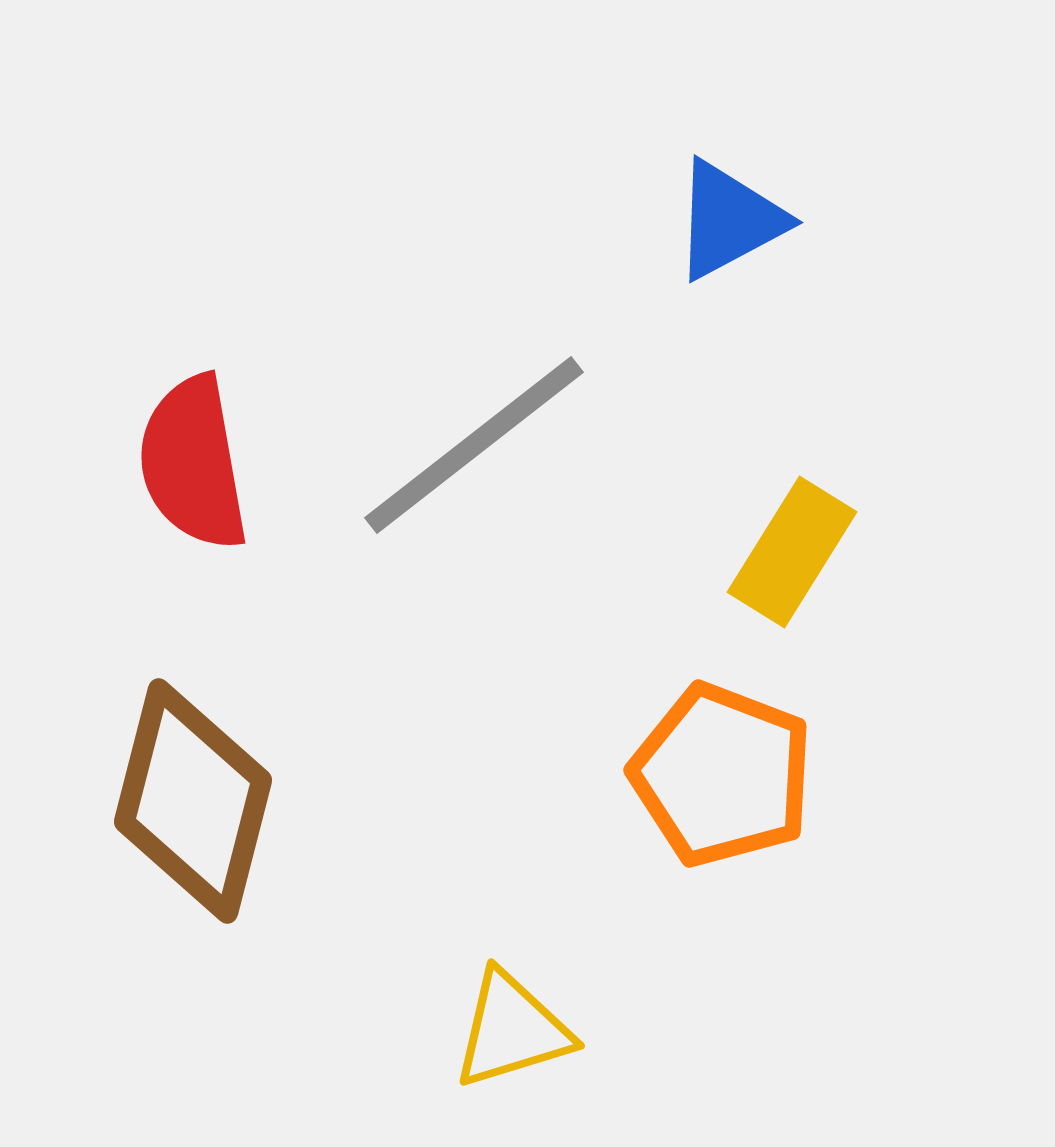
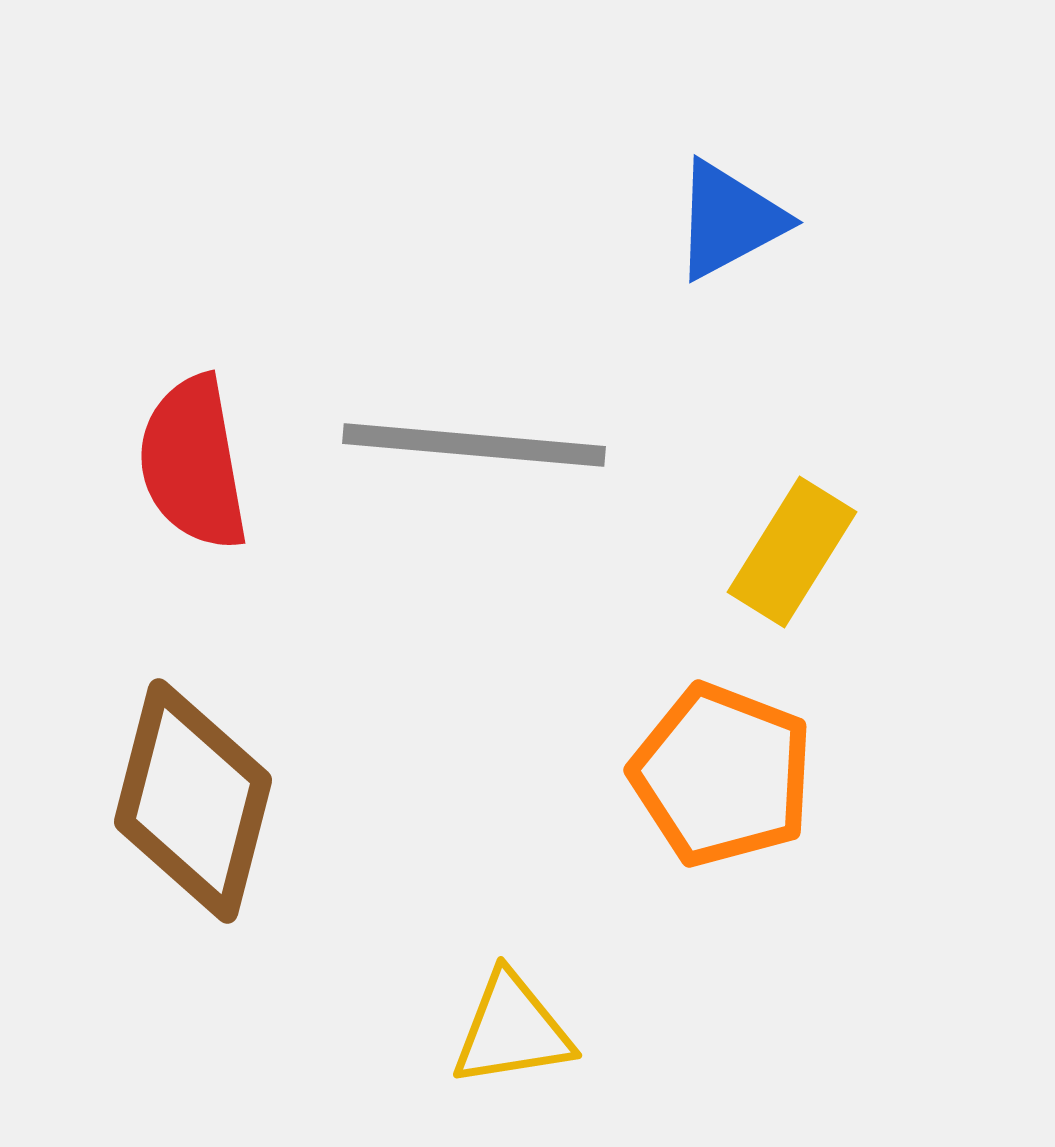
gray line: rotated 43 degrees clockwise
yellow triangle: rotated 8 degrees clockwise
